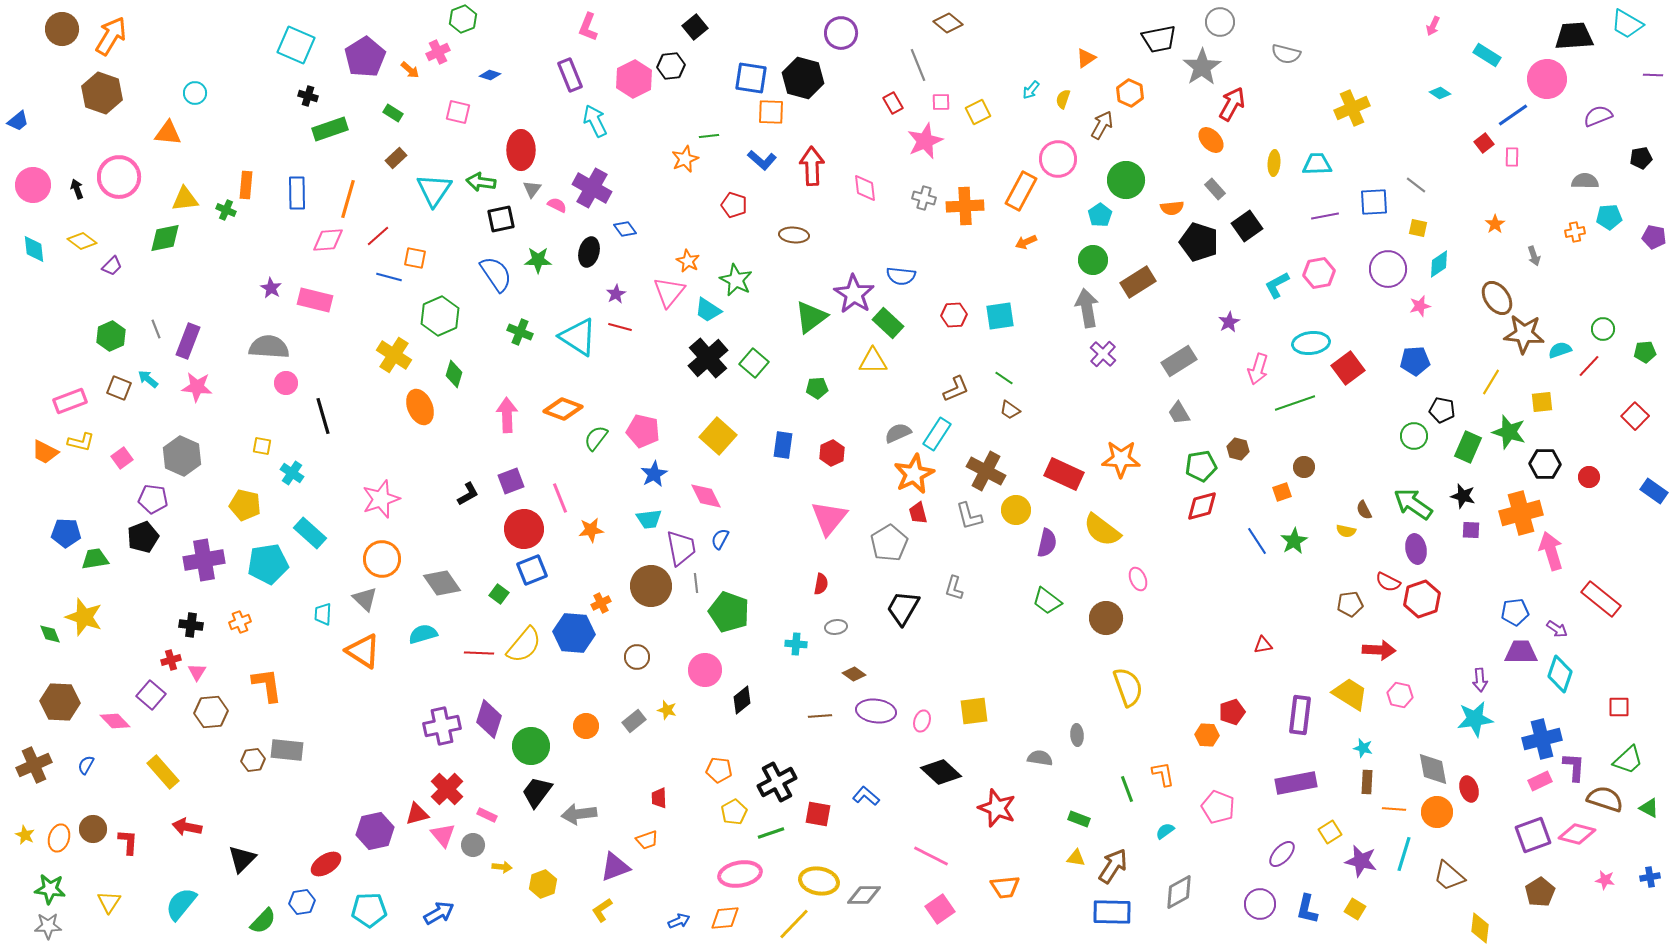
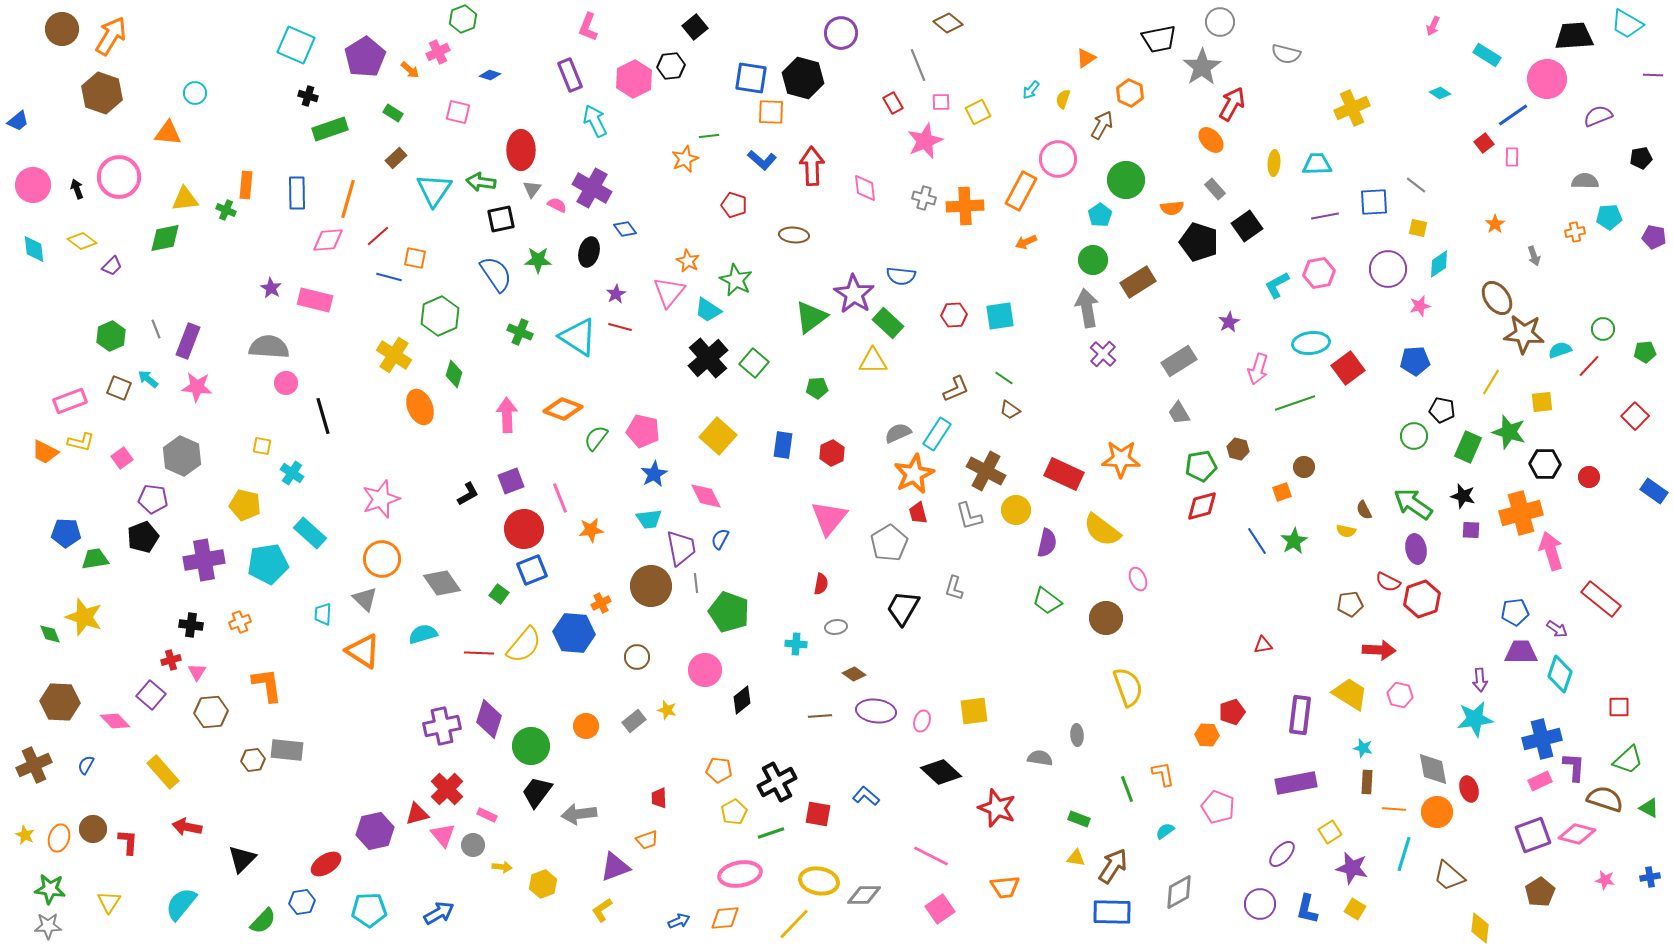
purple star at (1361, 861): moved 9 px left, 7 px down
